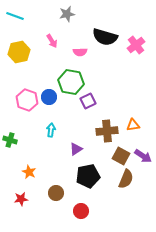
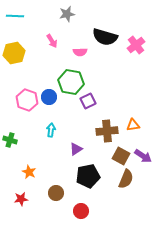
cyan line: rotated 18 degrees counterclockwise
yellow hexagon: moved 5 px left, 1 px down
